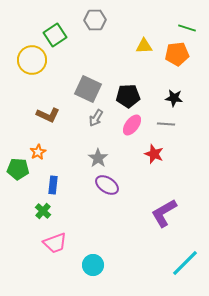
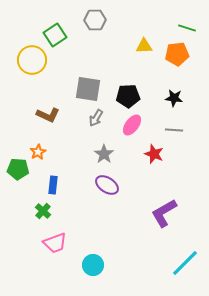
gray square: rotated 16 degrees counterclockwise
gray line: moved 8 px right, 6 px down
gray star: moved 6 px right, 4 px up
